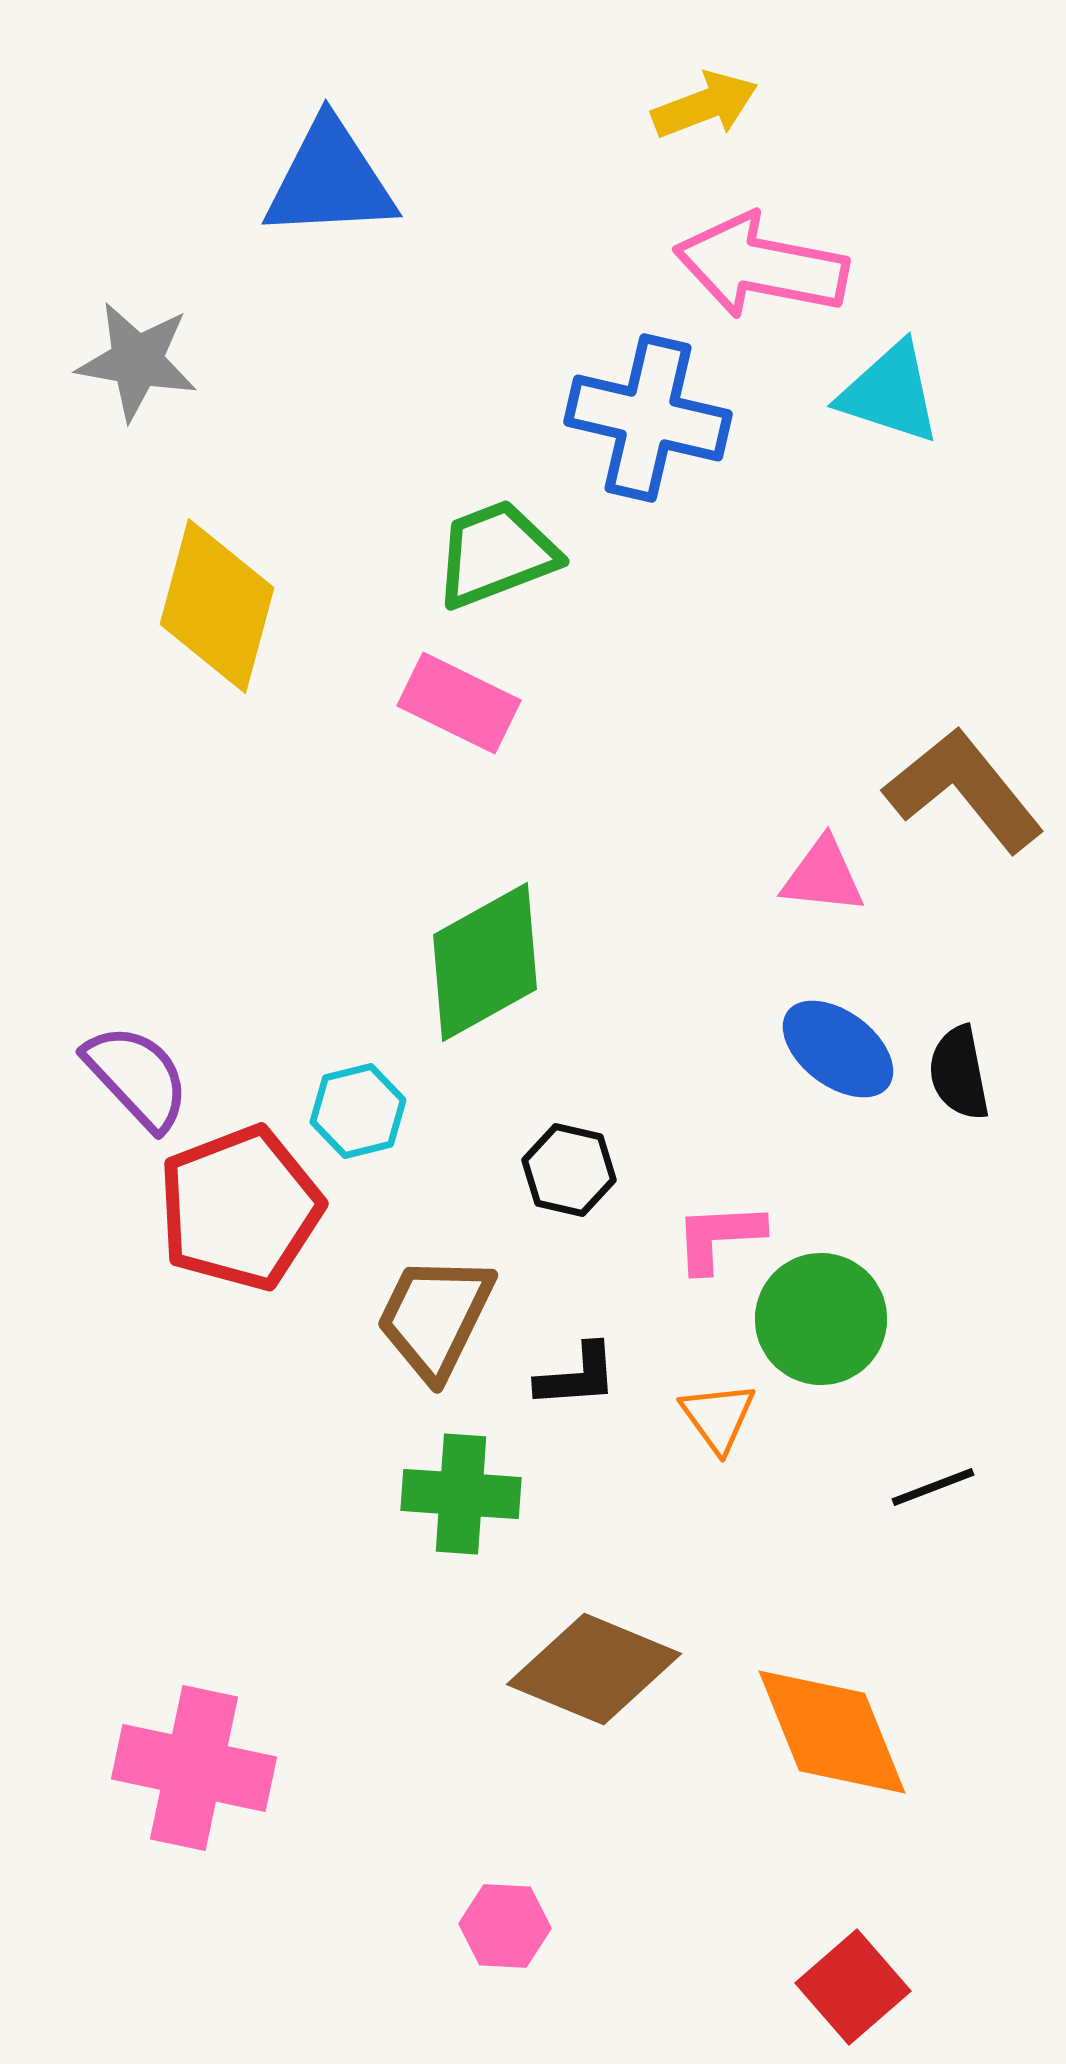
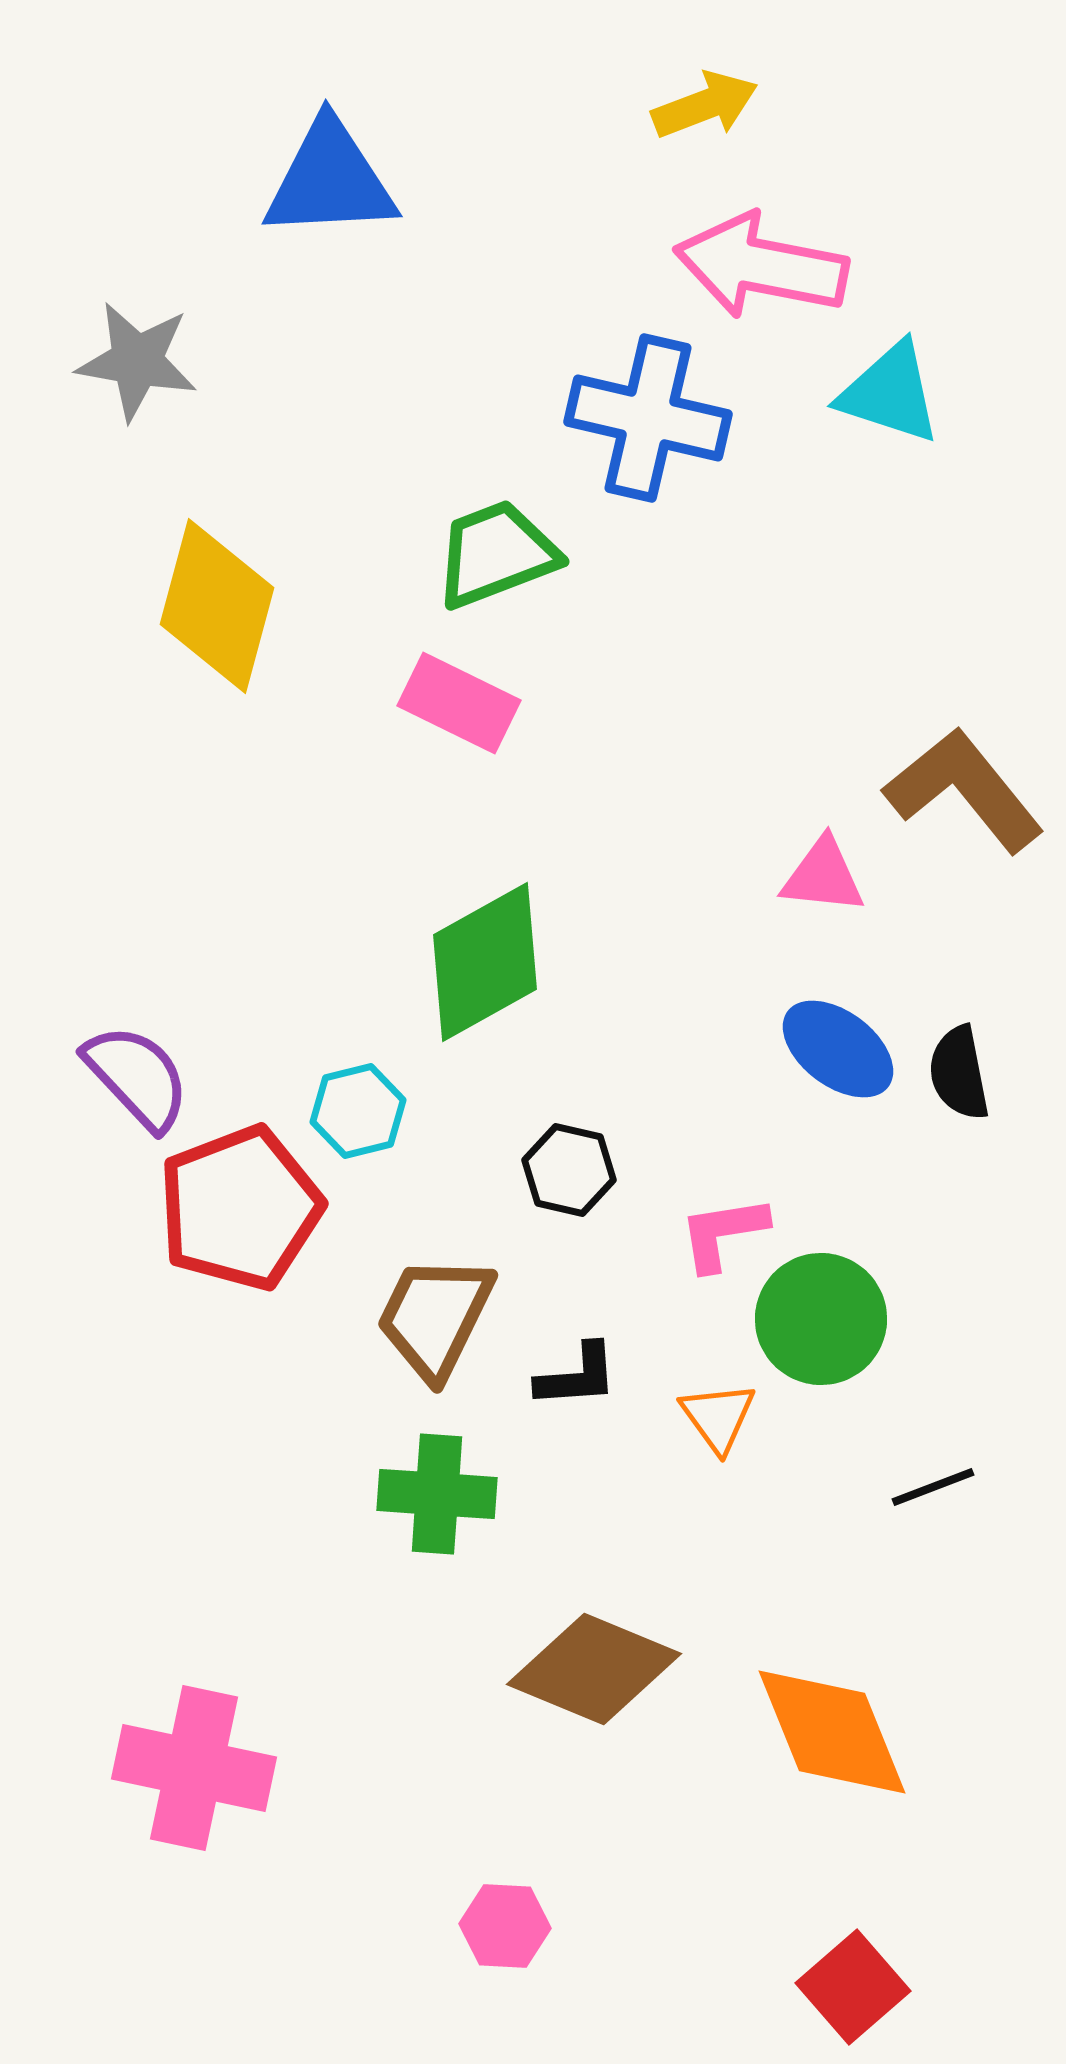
pink L-shape: moved 4 px right, 4 px up; rotated 6 degrees counterclockwise
green cross: moved 24 px left
